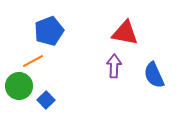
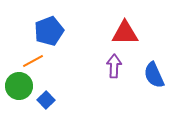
red triangle: rotated 12 degrees counterclockwise
